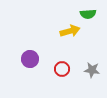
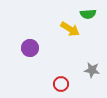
yellow arrow: moved 2 px up; rotated 48 degrees clockwise
purple circle: moved 11 px up
red circle: moved 1 px left, 15 px down
